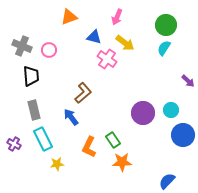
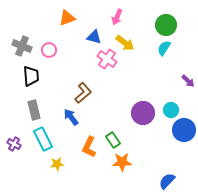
orange triangle: moved 2 px left, 1 px down
blue circle: moved 1 px right, 5 px up
